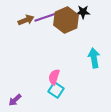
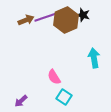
black star: moved 3 px down; rotated 16 degrees clockwise
pink semicircle: rotated 49 degrees counterclockwise
cyan square: moved 8 px right, 7 px down
purple arrow: moved 6 px right, 1 px down
